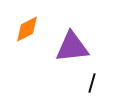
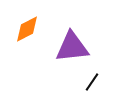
black line: moved 1 px up; rotated 18 degrees clockwise
